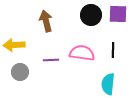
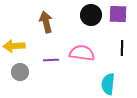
brown arrow: moved 1 px down
yellow arrow: moved 1 px down
black line: moved 9 px right, 2 px up
